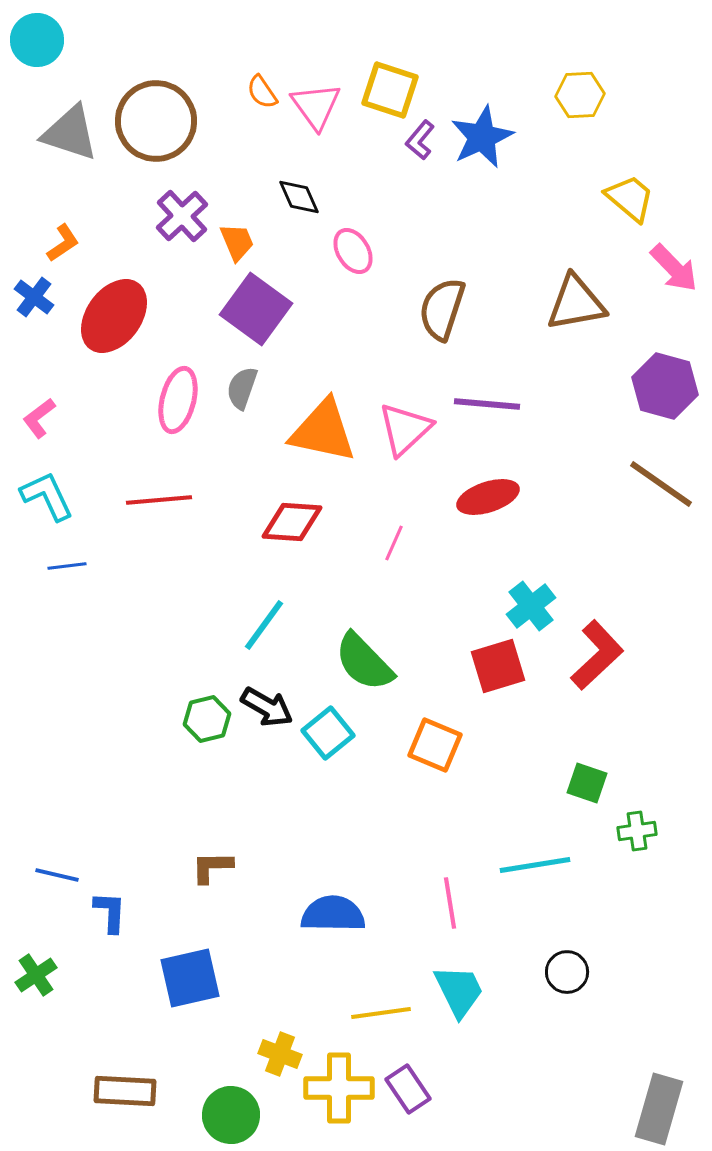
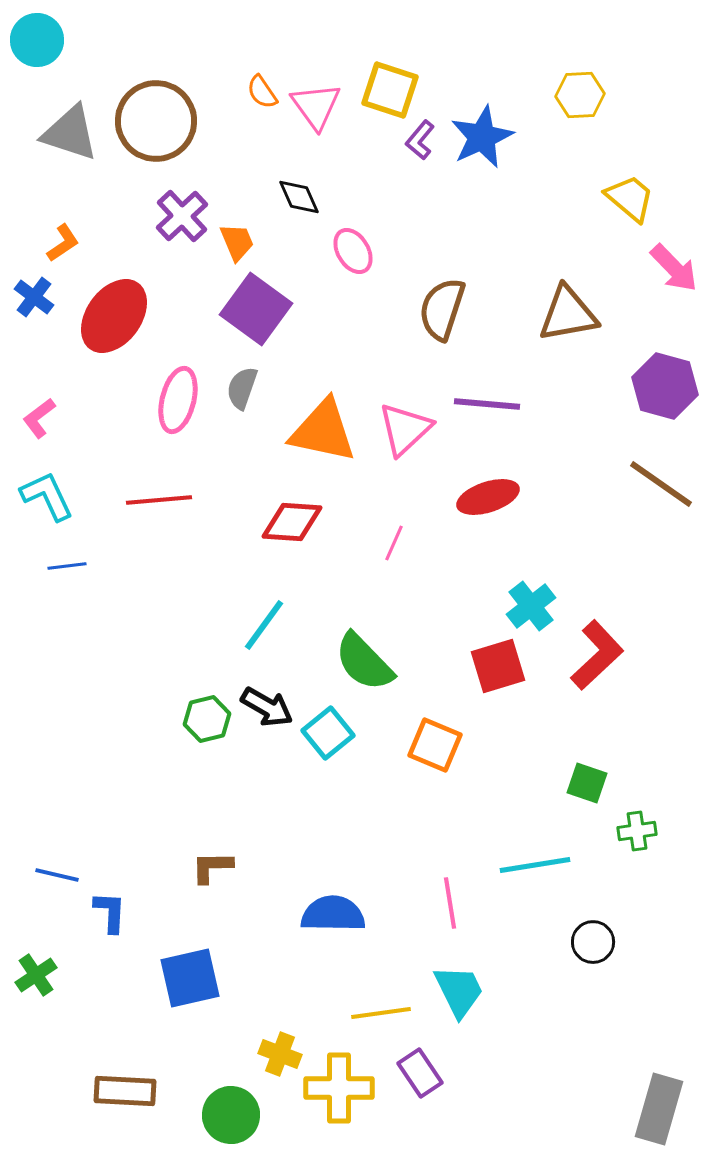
brown triangle at (576, 303): moved 8 px left, 11 px down
black circle at (567, 972): moved 26 px right, 30 px up
purple rectangle at (408, 1089): moved 12 px right, 16 px up
